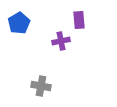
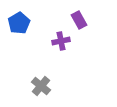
purple rectangle: rotated 24 degrees counterclockwise
gray cross: rotated 30 degrees clockwise
